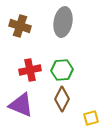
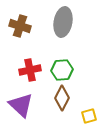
brown diamond: moved 1 px up
purple triangle: rotated 20 degrees clockwise
yellow square: moved 2 px left, 2 px up
